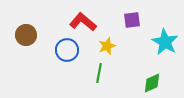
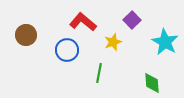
purple square: rotated 36 degrees counterclockwise
yellow star: moved 6 px right, 4 px up
green diamond: rotated 70 degrees counterclockwise
